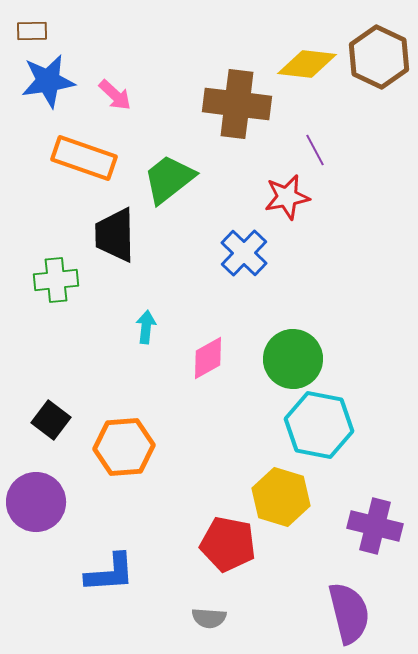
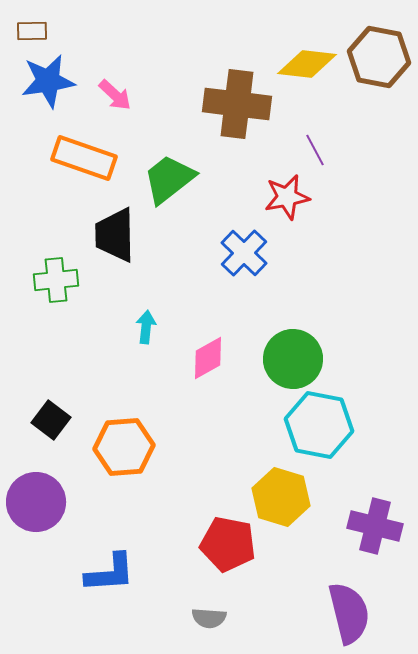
brown hexagon: rotated 14 degrees counterclockwise
